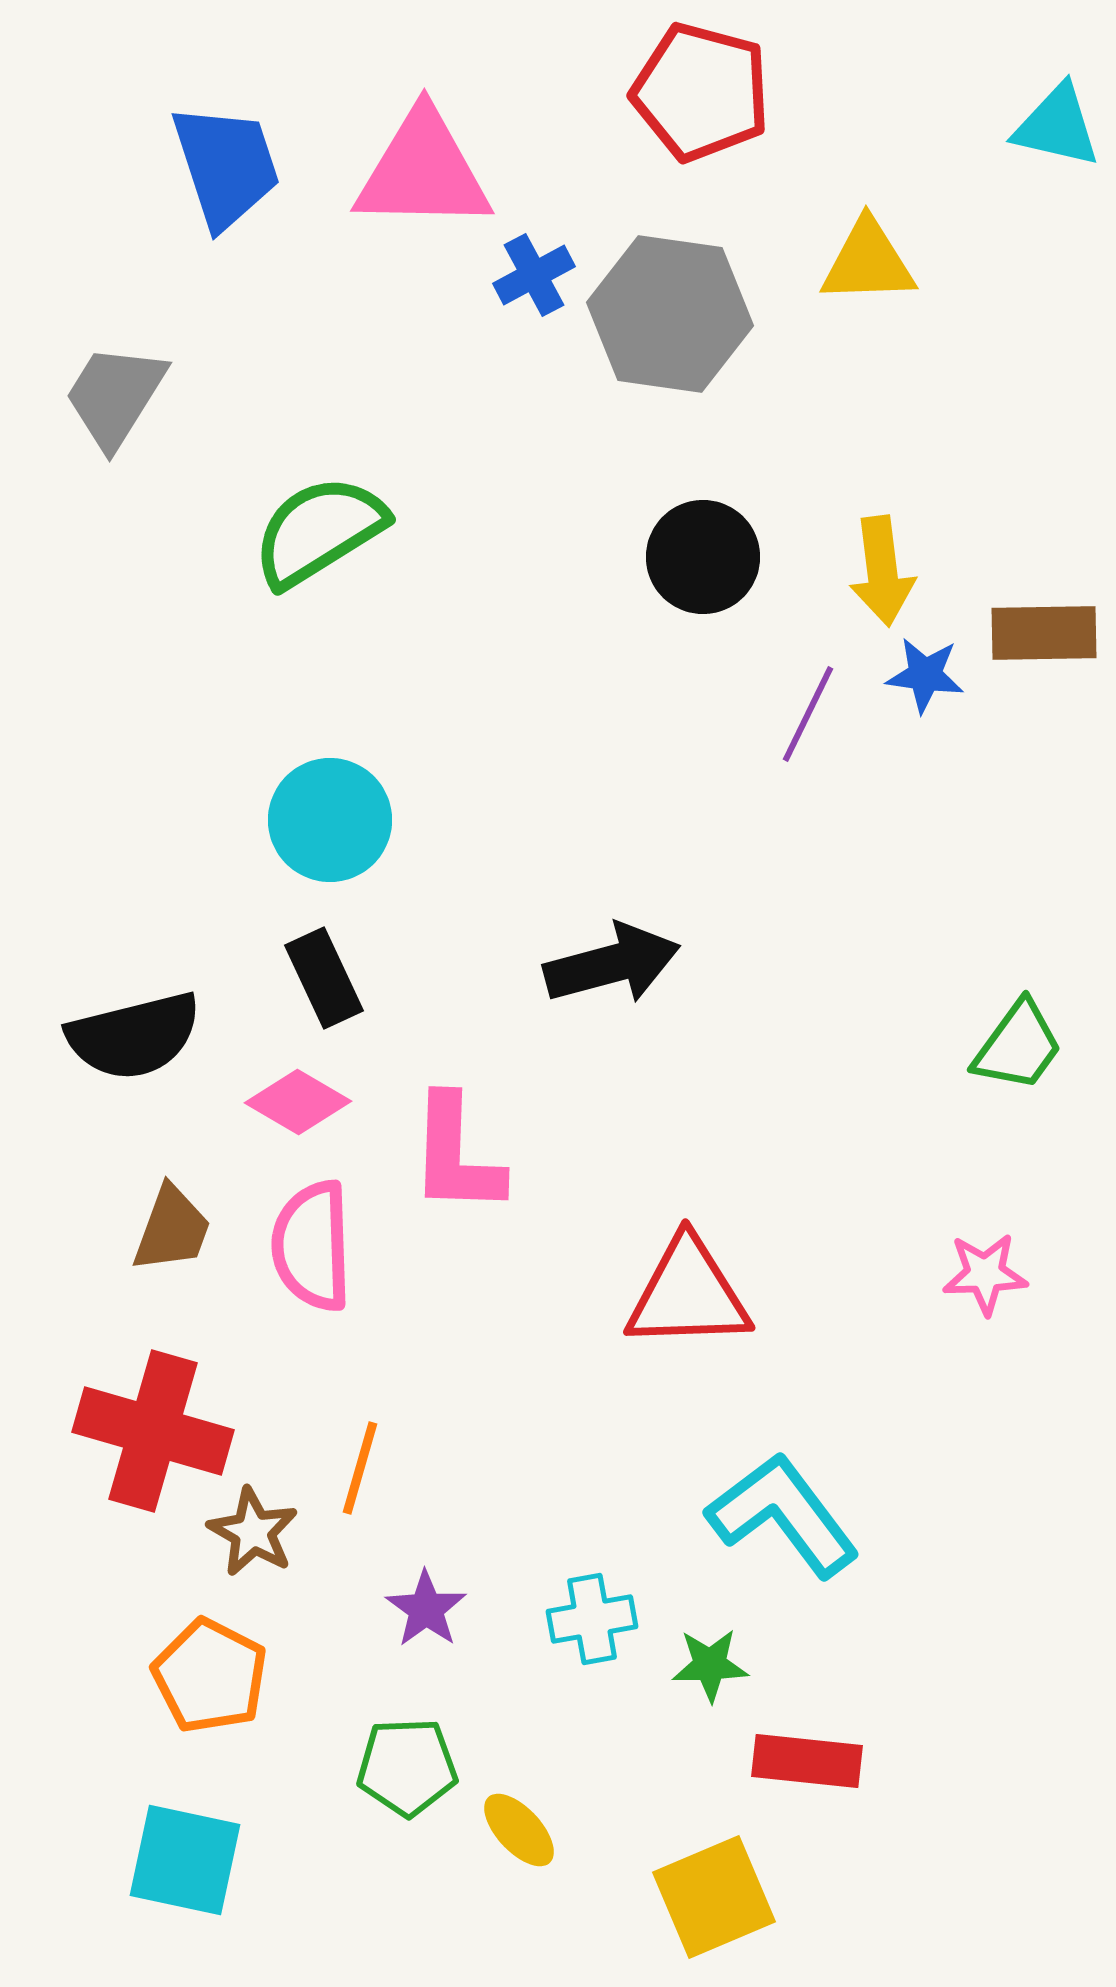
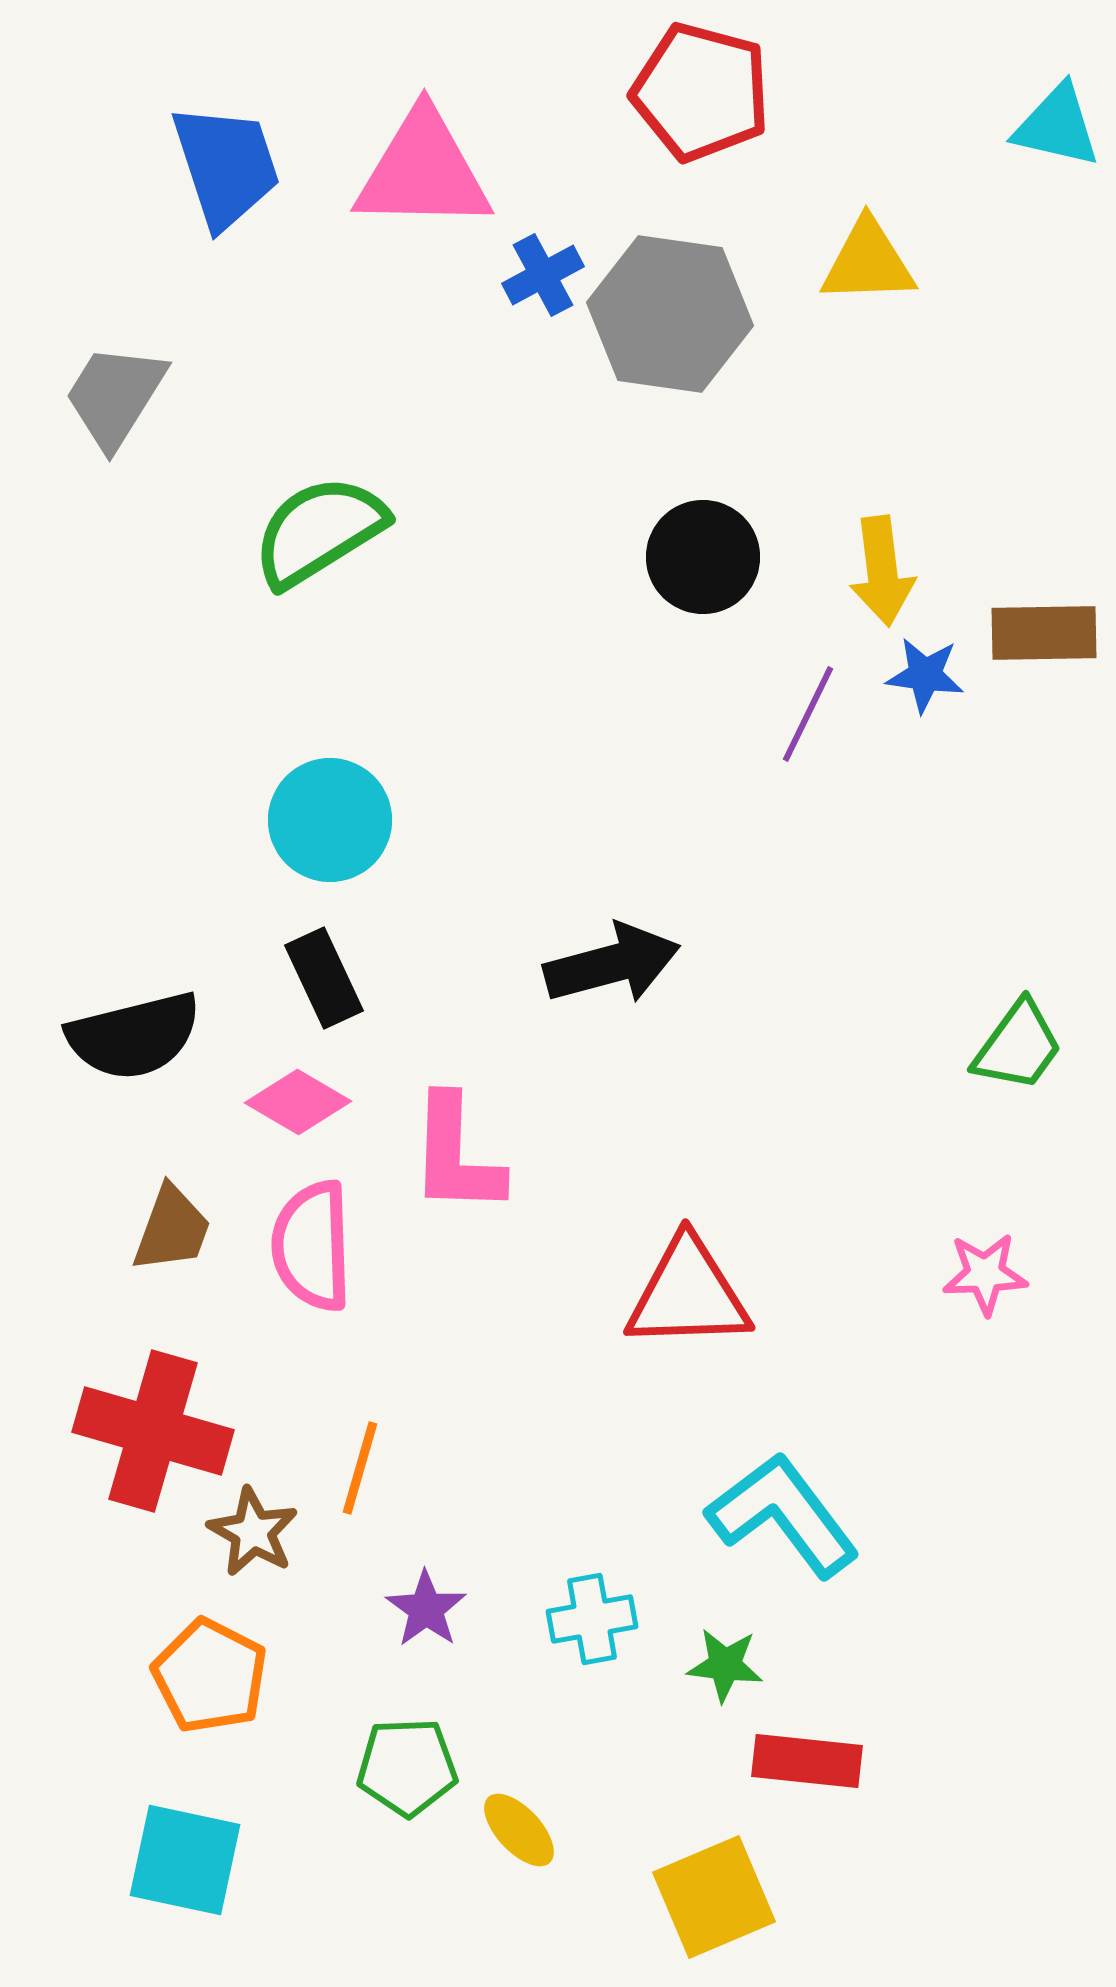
blue cross: moved 9 px right
green star: moved 15 px right; rotated 8 degrees clockwise
